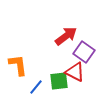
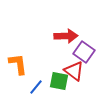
red arrow: rotated 35 degrees clockwise
orange L-shape: moved 1 px up
red triangle: moved 1 px left, 1 px up; rotated 10 degrees clockwise
green square: rotated 18 degrees clockwise
